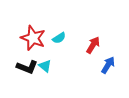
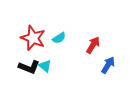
black L-shape: moved 2 px right
